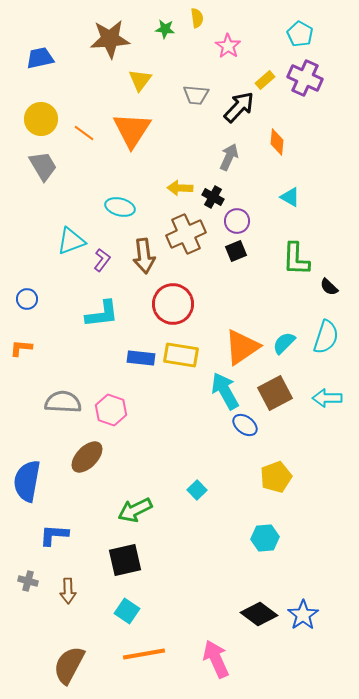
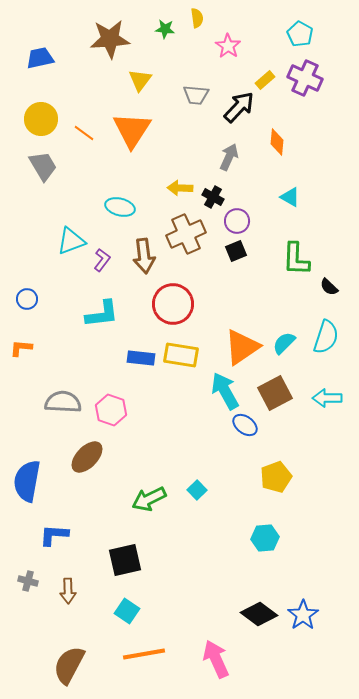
green arrow at (135, 510): moved 14 px right, 11 px up
